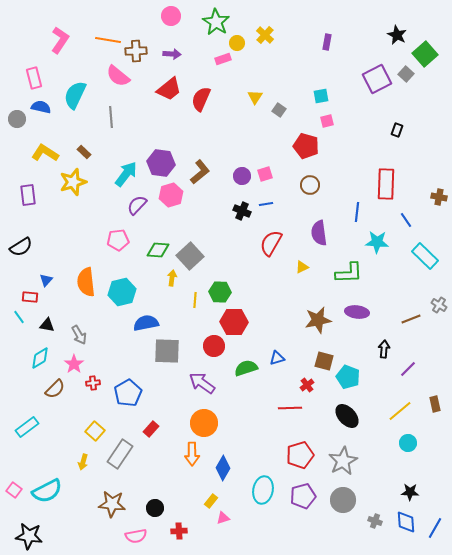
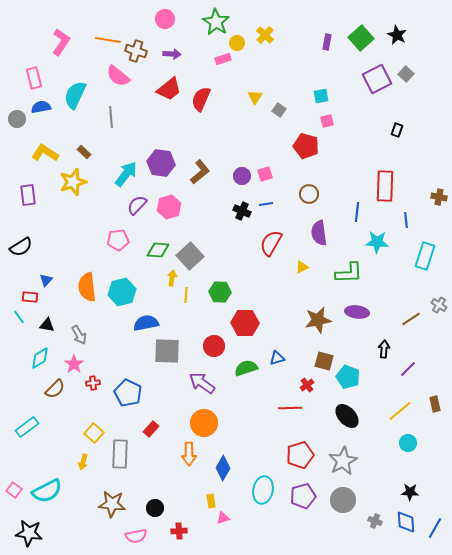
pink circle at (171, 16): moved 6 px left, 3 px down
pink L-shape at (60, 40): moved 1 px right, 2 px down
brown cross at (136, 51): rotated 20 degrees clockwise
green square at (425, 54): moved 64 px left, 16 px up
blue semicircle at (41, 107): rotated 24 degrees counterclockwise
red rectangle at (386, 184): moved 1 px left, 2 px down
brown circle at (310, 185): moved 1 px left, 9 px down
pink hexagon at (171, 195): moved 2 px left, 12 px down
blue line at (406, 220): rotated 28 degrees clockwise
cyan rectangle at (425, 256): rotated 64 degrees clockwise
orange semicircle at (86, 282): moved 1 px right, 5 px down
yellow line at (195, 300): moved 9 px left, 5 px up
brown line at (411, 319): rotated 12 degrees counterclockwise
red hexagon at (234, 322): moved 11 px right, 1 px down
blue pentagon at (128, 393): rotated 16 degrees counterclockwise
yellow square at (95, 431): moved 1 px left, 2 px down
gray rectangle at (120, 454): rotated 32 degrees counterclockwise
orange arrow at (192, 454): moved 3 px left
yellow rectangle at (211, 501): rotated 48 degrees counterclockwise
black star at (29, 536): moved 3 px up
